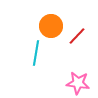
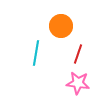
orange circle: moved 10 px right
red line: moved 1 px right, 18 px down; rotated 24 degrees counterclockwise
